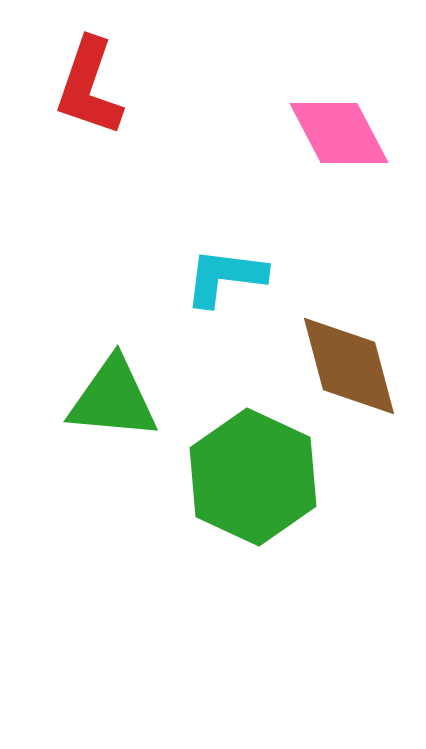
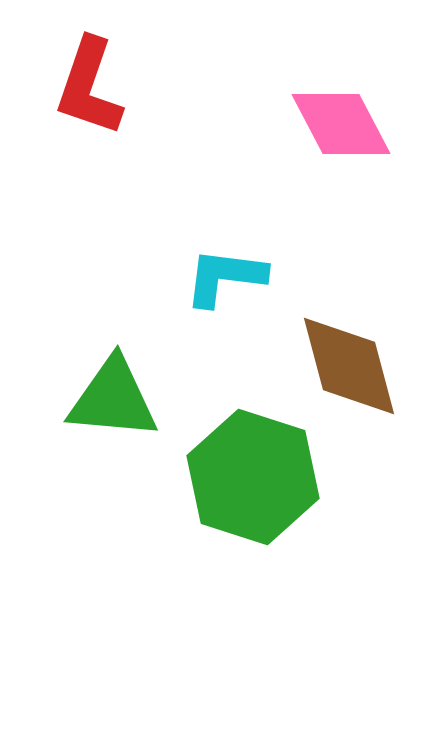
pink diamond: moved 2 px right, 9 px up
green hexagon: rotated 7 degrees counterclockwise
